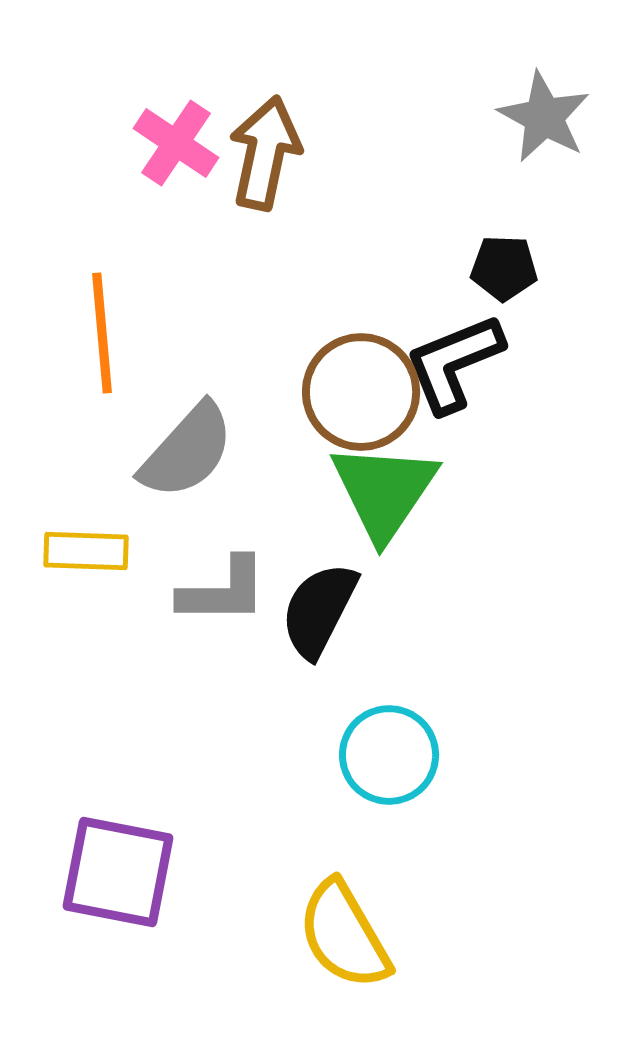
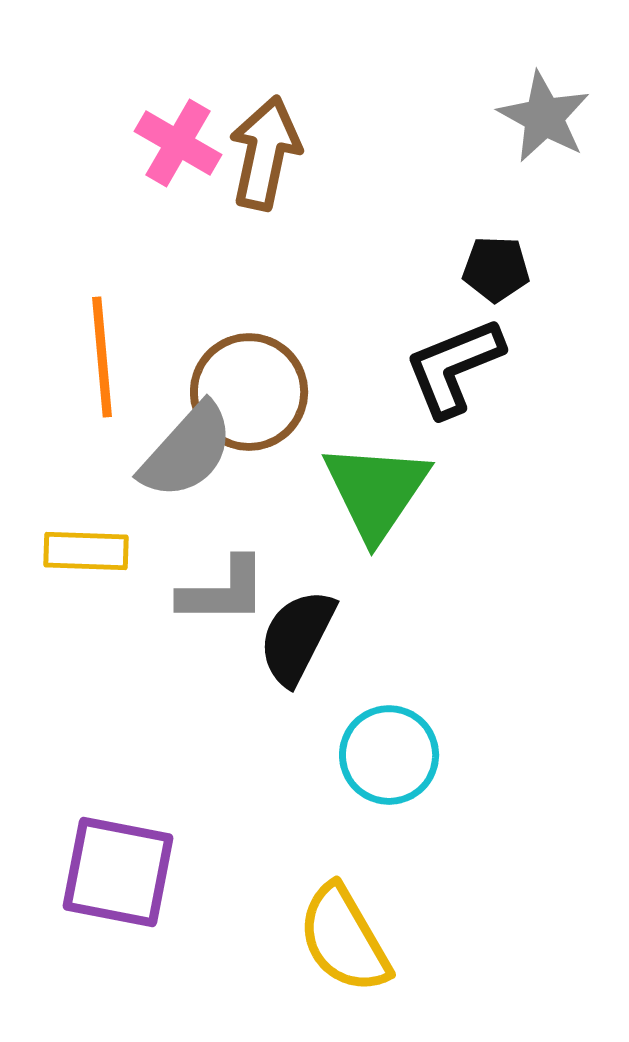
pink cross: moved 2 px right; rotated 4 degrees counterclockwise
black pentagon: moved 8 px left, 1 px down
orange line: moved 24 px down
black L-shape: moved 4 px down
brown circle: moved 112 px left
green triangle: moved 8 px left
black semicircle: moved 22 px left, 27 px down
yellow semicircle: moved 4 px down
